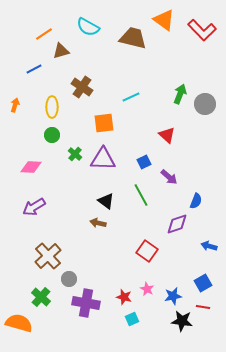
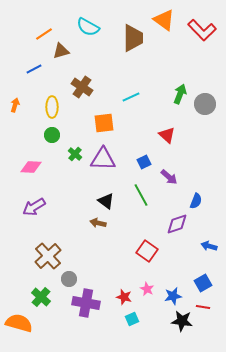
brown trapezoid at (133, 38): rotated 76 degrees clockwise
